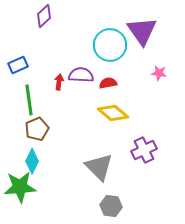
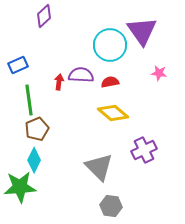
red semicircle: moved 2 px right, 1 px up
cyan diamond: moved 2 px right, 1 px up
